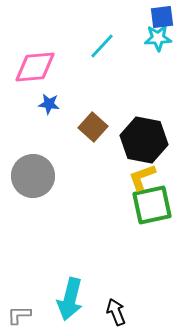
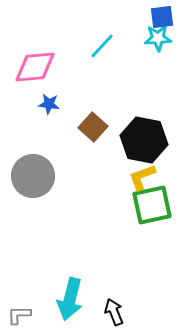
black arrow: moved 2 px left
